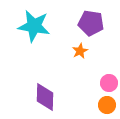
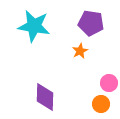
orange circle: moved 6 px left, 1 px up
